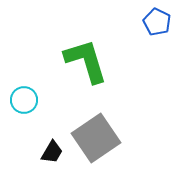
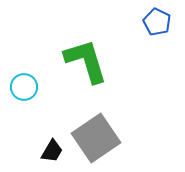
cyan circle: moved 13 px up
black trapezoid: moved 1 px up
